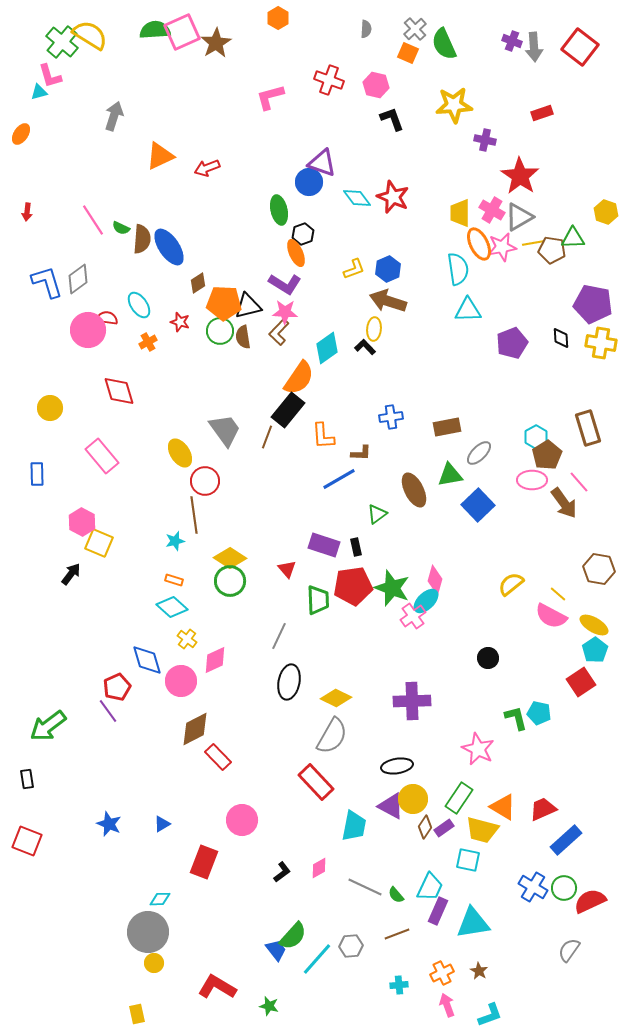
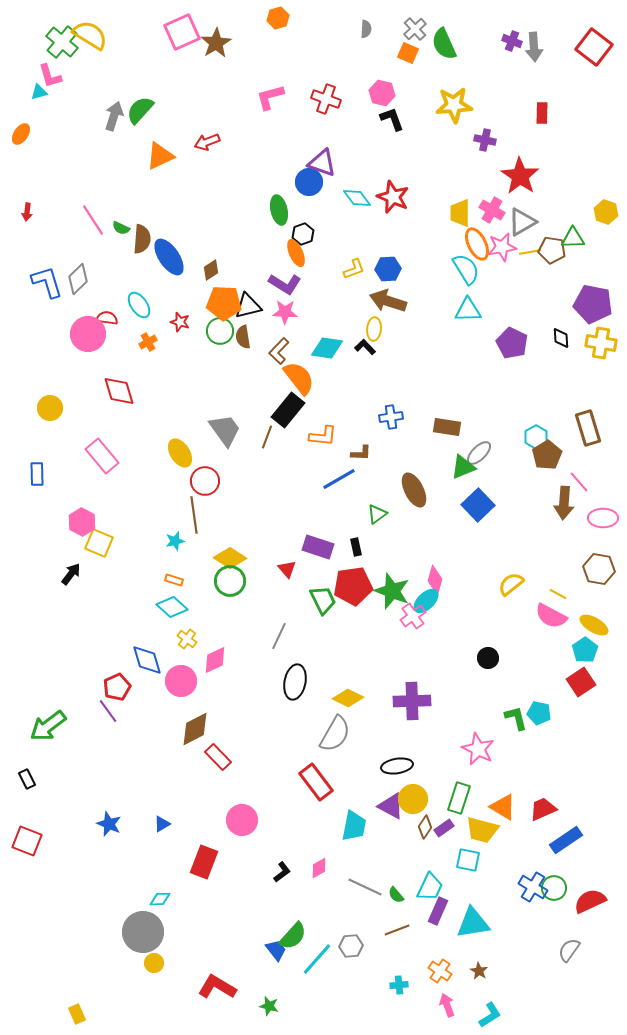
orange hexagon at (278, 18): rotated 15 degrees clockwise
green semicircle at (155, 30): moved 15 px left, 80 px down; rotated 44 degrees counterclockwise
red square at (580, 47): moved 14 px right
red cross at (329, 80): moved 3 px left, 19 px down
pink hexagon at (376, 85): moved 6 px right, 8 px down
red rectangle at (542, 113): rotated 70 degrees counterclockwise
red arrow at (207, 168): moved 26 px up
gray triangle at (519, 217): moved 3 px right, 5 px down
yellow line at (533, 243): moved 3 px left, 9 px down
orange ellipse at (479, 244): moved 2 px left
blue ellipse at (169, 247): moved 10 px down
blue hexagon at (388, 269): rotated 20 degrees clockwise
cyan semicircle at (458, 269): moved 8 px right; rotated 24 degrees counterclockwise
gray diamond at (78, 279): rotated 8 degrees counterclockwise
brown diamond at (198, 283): moved 13 px right, 13 px up
pink circle at (88, 330): moved 4 px down
brown L-shape at (279, 332): moved 19 px down
purple pentagon at (512, 343): rotated 24 degrees counterclockwise
cyan diamond at (327, 348): rotated 44 degrees clockwise
orange semicircle at (299, 378): rotated 72 degrees counterclockwise
brown rectangle at (447, 427): rotated 20 degrees clockwise
orange L-shape at (323, 436): rotated 80 degrees counterclockwise
green triangle at (450, 475): moved 13 px right, 8 px up; rotated 12 degrees counterclockwise
pink ellipse at (532, 480): moved 71 px right, 38 px down
brown arrow at (564, 503): rotated 40 degrees clockwise
purple rectangle at (324, 545): moved 6 px left, 2 px down
green star at (392, 588): moved 3 px down
yellow line at (558, 594): rotated 12 degrees counterclockwise
green trapezoid at (318, 600): moved 5 px right; rotated 24 degrees counterclockwise
cyan pentagon at (595, 650): moved 10 px left
black ellipse at (289, 682): moved 6 px right
yellow diamond at (336, 698): moved 12 px right
gray semicircle at (332, 736): moved 3 px right, 2 px up
black rectangle at (27, 779): rotated 18 degrees counterclockwise
red rectangle at (316, 782): rotated 6 degrees clockwise
green rectangle at (459, 798): rotated 16 degrees counterclockwise
blue rectangle at (566, 840): rotated 8 degrees clockwise
green circle at (564, 888): moved 10 px left
gray circle at (148, 932): moved 5 px left
brown line at (397, 934): moved 4 px up
orange cross at (442, 973): moved 2 px left, 2 px up; rotated 30 degrees counterclockwise
yellow rectangle at (137, 1014): moved 60 px left; rotated 12 degrees counterclockwise
cyan L-shape at (490, 1015): rotated 12 degrees counterclockwise
